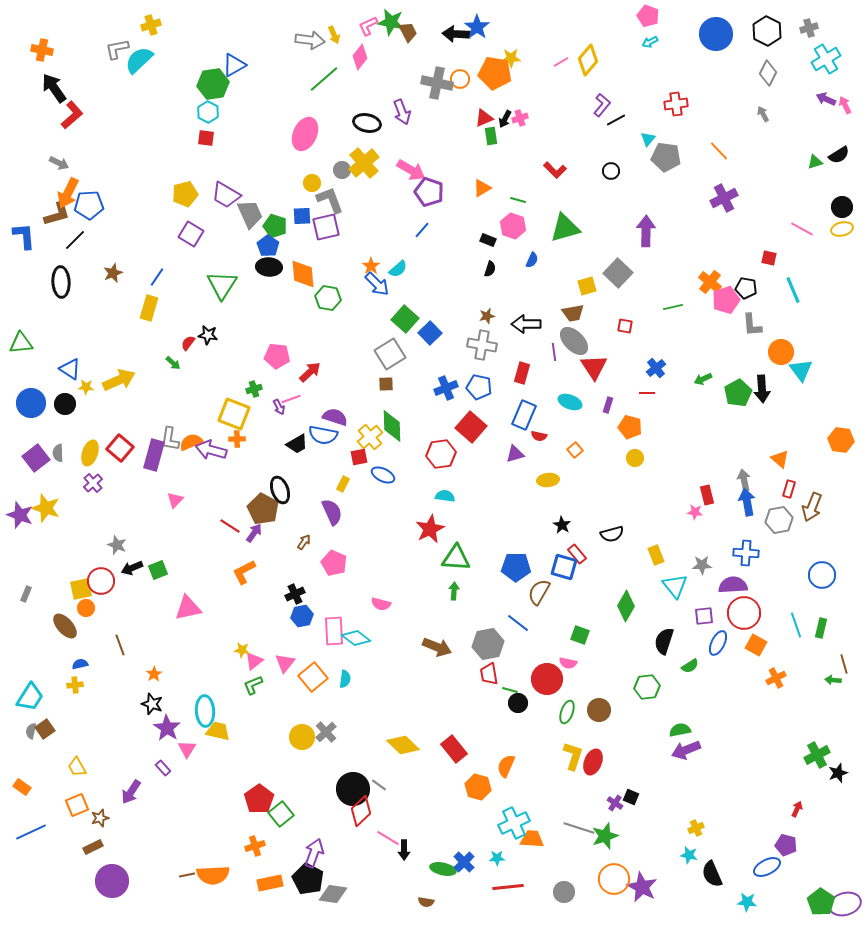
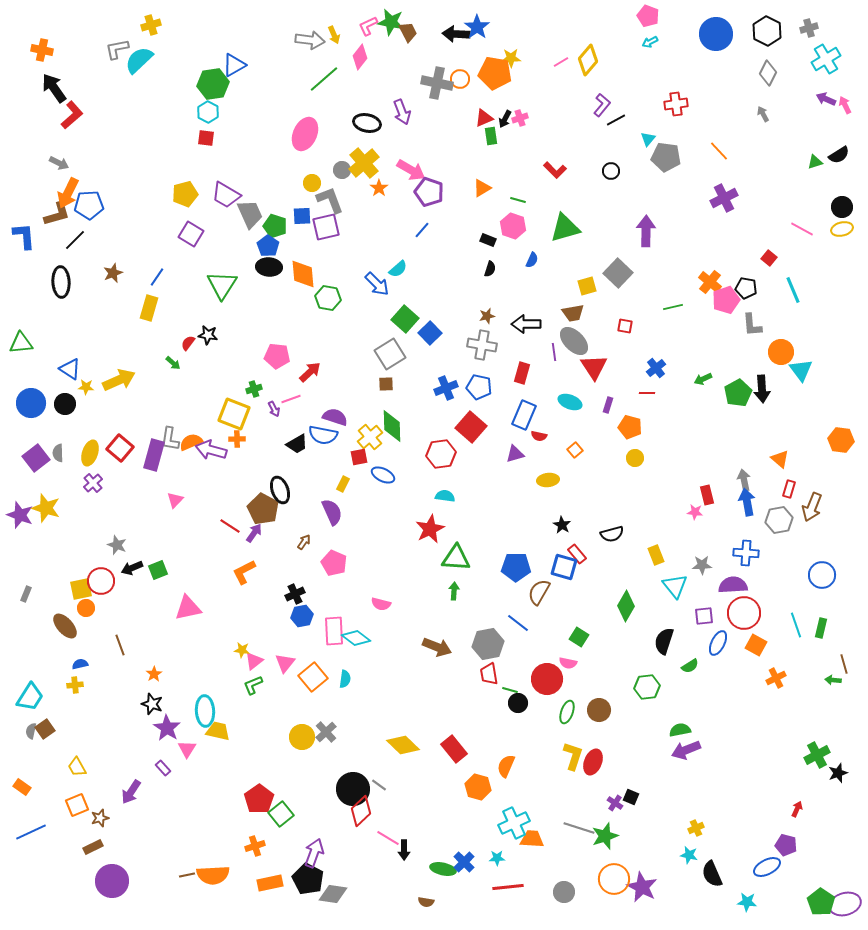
red square at (769, 258): rotated 28 degrees clockwise
orange star at (371, 266): moved 8 px right, 78 px up
purple arrow at (279, 407): moved 5 px left, 2 px down
green square at (580, 635): moved 1 px left, 2 px down; rotated 12 degrees clockwise
